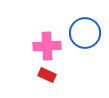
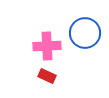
red rectangle: moved 1 px down
